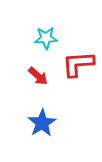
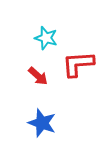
cyan star: rotated 20 degrees clockwise
blue star: rotated 20 degrees counterclockwise
